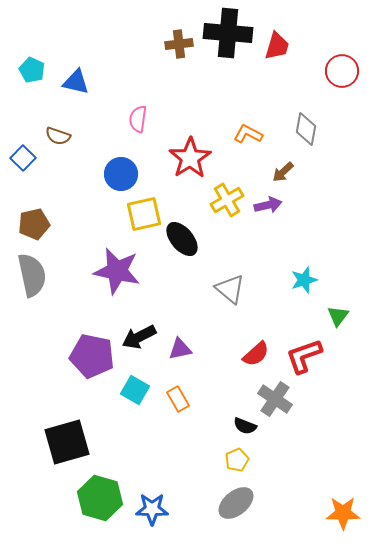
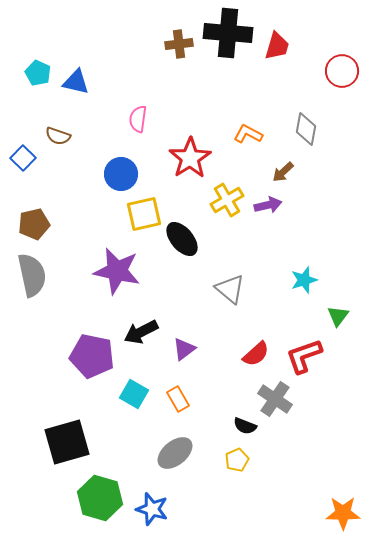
cyan pentagon: moved 6 px right, 3 px down
black arrow: moved 2 px right, 5 px up
purple triangle: moved 4 px right; rotated 25 degrees counterclockwise
cyan square: moved 1 px left, 4 px down
gray ellipse: moved 61 px left, 50 px up
blue star: rotated 16 degrees clockwise
